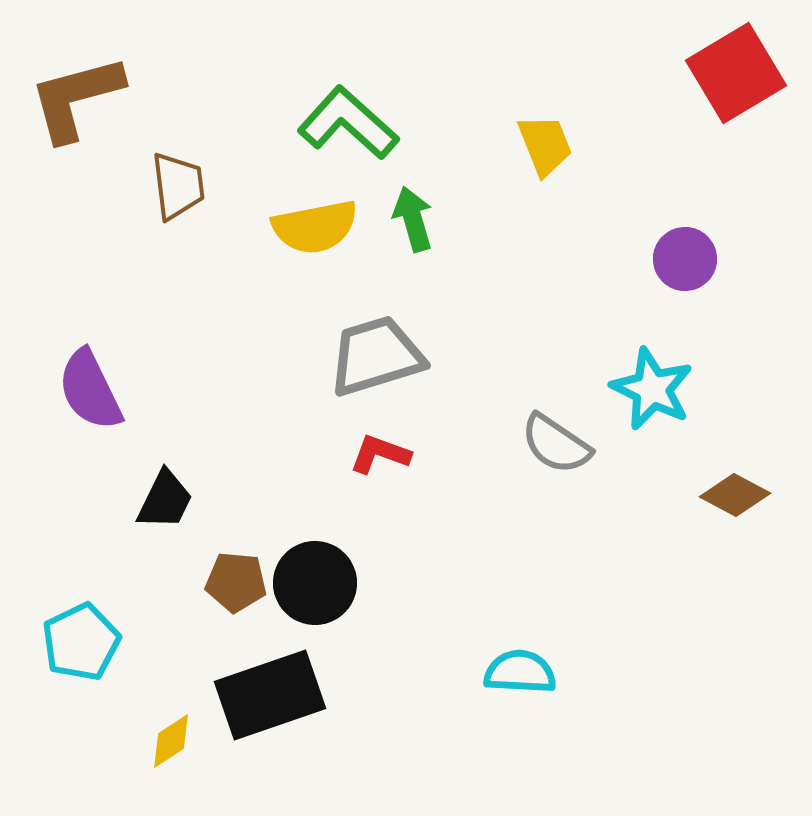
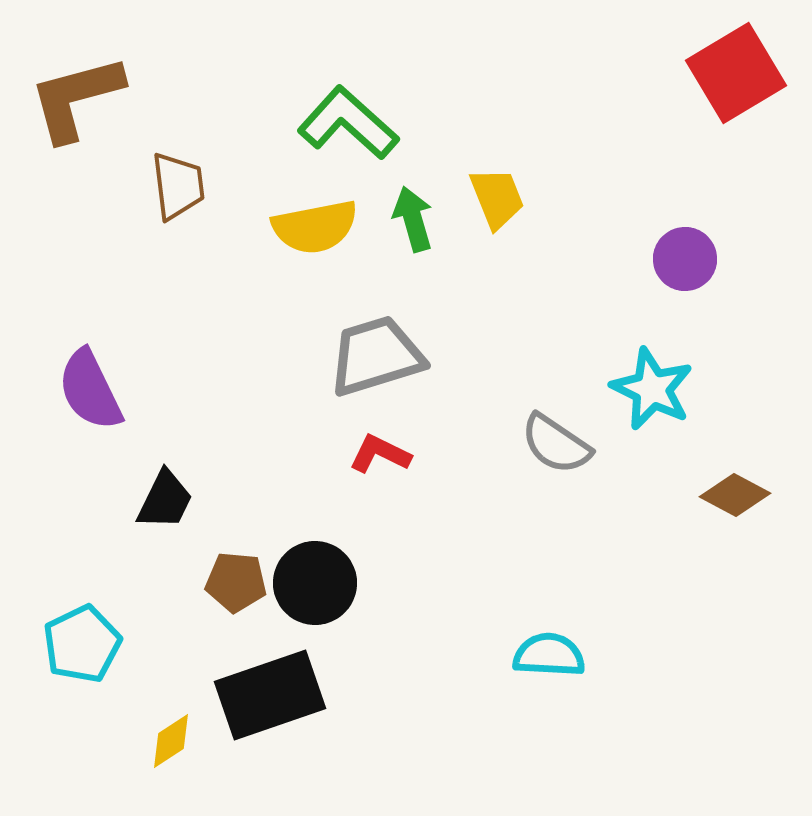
yellow trapezoid: moved 48 px left, 53 px down
red L-shape: rotated 6 degrees clockwise
cyan pentagon: moved 1 px right, 2 px down
cyan semicircle: moved 29 px right, 17 px up
